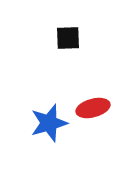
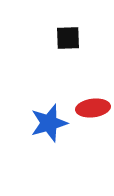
red ellipse: rotated 8 degrees clockwise
